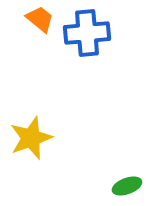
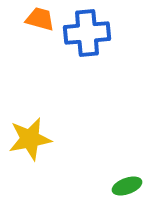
orange trapezoid: rotated 24 degrees counterclockwise
yellow star: moved 1 px left, 1 px down; rotated 9 degrees clockwise
